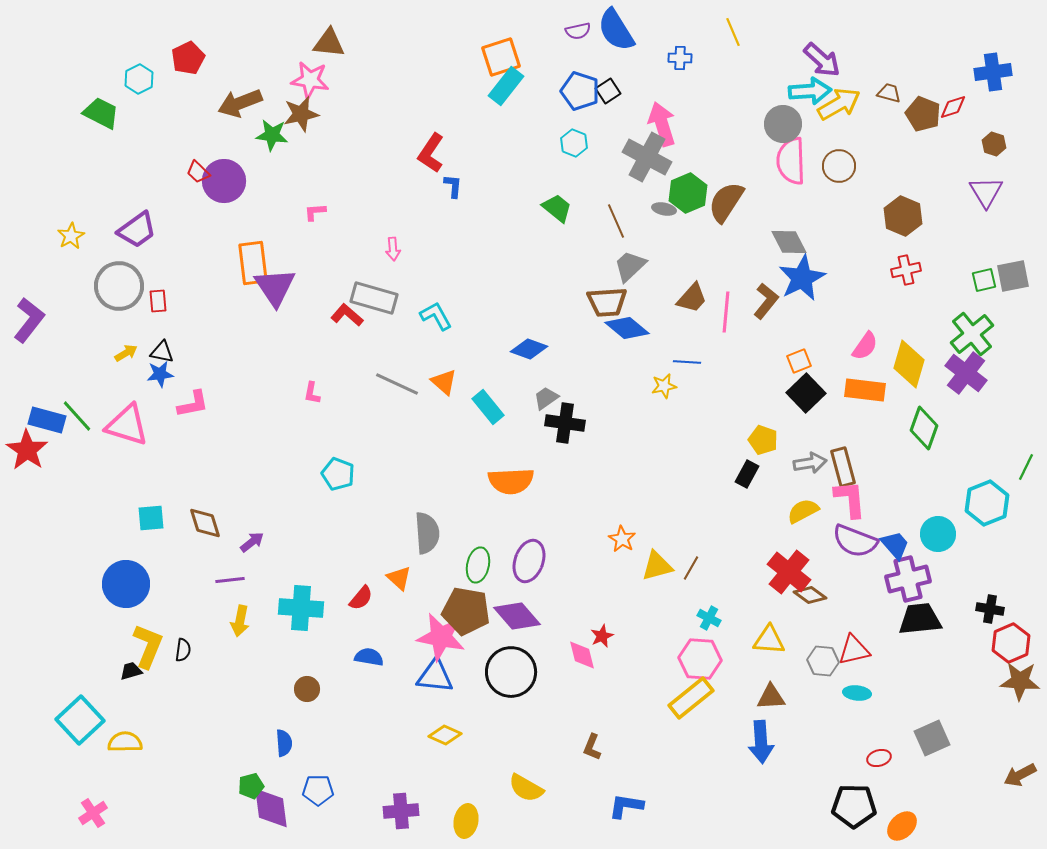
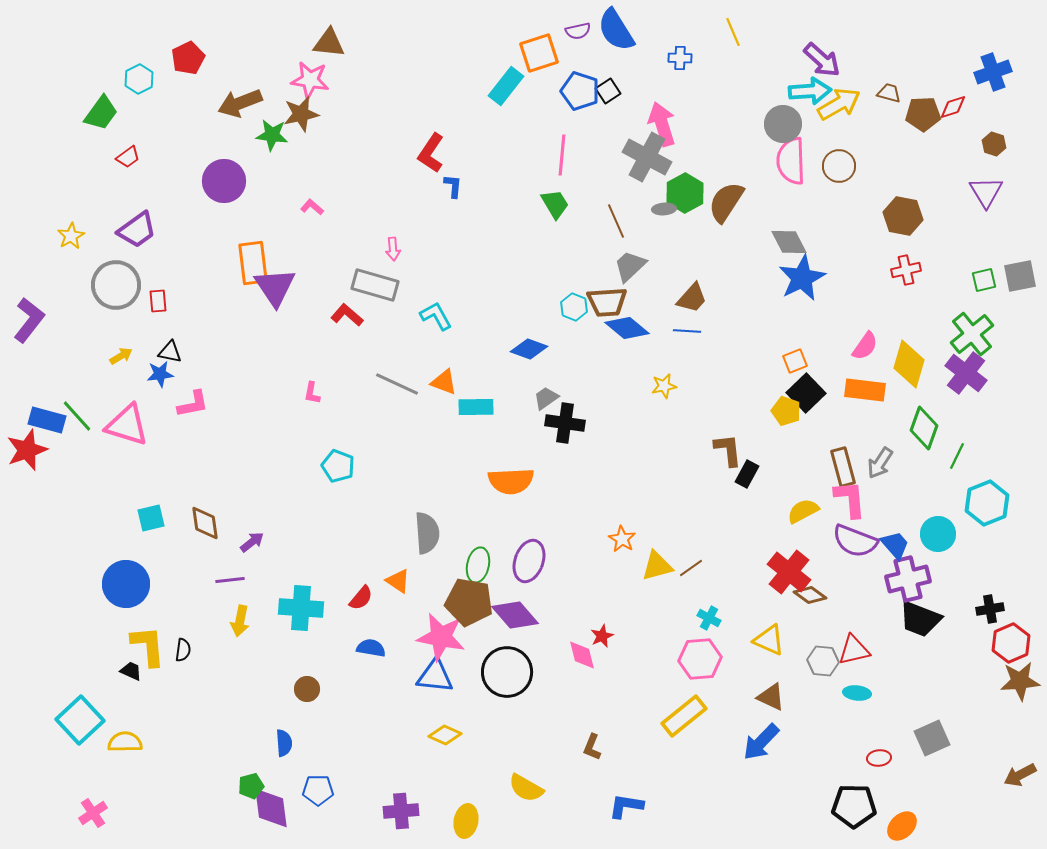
orange square at (501, 57): moved 38 px right, 4 px up
blue cross at (993, 72): rotated 12 degrees counterclockwise
green trapezoid at (101, 113): rotated 99 degrees clockwise
brown pentagon at (923, 114): rotated 24 degrees counterclockwise
cyan hexagon at (574, 143): moved 164 px down
red trapezoid at (198, 172): moved 70 px left, 15 px up; rotated 80 degrees counterclockwise
green hexagon at (688, 193): moved 3 px left; rotated 6 degrees counterclockwise
green trapezoid at (557, 208): moved 2 px left, 4 px up; rotated 20 degrees clockwise
gray ellipse at (664, 209): rotated 15 degrees counterclockwise
pink L-shape at (315, 212): moved 3 px left, 5 px up; rotated 45 degrees clockwise
brown hexagon at (903, 216): rotated 12 degrees counterclockwise
gray square at (1013, 276): moved 7 px right
gray circle at (119, 286): moved 3 px left, 1 px up
gray rectangle at (374, 298): moved 1 px right, 13 px up
brown L-shape at (766, 301): moved 38 px left, 149 px down; rotated 45 degrees counterclockwise
pink line at (726, 312): moved 164 px left, 157 px up
black triangle at (162, 352): moved 8 px right
yellow arrow at (126, 353): moved 5 px left, 3 px down
orange square at (799, 361): moved 4 px left
blue line at (687, 362): moved 31 px up
orange triangle at (444, 382): rotated 20 degrees counterclockwise
cyan rectangle at (488, 407): moved 12 px left; rotated 52 degrees counterclockwise
yellow pentagon at (763, 440): moved 23 px right, 29 px up
red star at (27, 450): rotated 18 degrees clockwise
gray arrow at (810, 463): moved 70 px right; rotated 132 degrees clockwise
green line at (1026, 467): moved 69 px left, 11 px up
cyan pentagon at (338, 474): moved 8 px up
cyan square at (151, 518): rotated 8 degrees counterclockwise
brown diamond at (205, 523): rotated 9 degrees clockwise
brown line at (691, 568): rotated 25 degrees clockwise
orange triangle at (399, 578): moved 1 px left, 3 px down; rotated 8 degrees counterclockwise
black cross at (990, 609): rotated 20 degrees counterclockwise
brown pentagon at (466, 611): moved 3 px right, 9 px up
purple diamond at (517, 616): moved 2 px left, 1 px up
black trapezoid at (920, 619): rotated 153 degrees counterclockwise
yellow triangle at (769, 640): rotated 20 degrees clockwise
yellow L-shape at (148, 646): rotated 27 degrees counterclockwise
blue semicircle at (369, 657): moved 2 px right, 9 px up
pink hexagon at (700, 659): rotated 9 degrees counterclockwise
black trapezoid at (131, 671): rotated 40 degrees clockwise
black circle at (511, 672): moved 4 px left
brown star at (1020, 681): rotated 9 degrees counterclockwise
brown triangle at (771, 697): rotated 28 degrees clockwise
yellow rectangle at (691, 698): moved 7 px left, 18 px down
blue arrow at (761, 742): rotated 48 degrees clockwise
red ellipse at (879, 758): rotated 10 degrees clockwise
